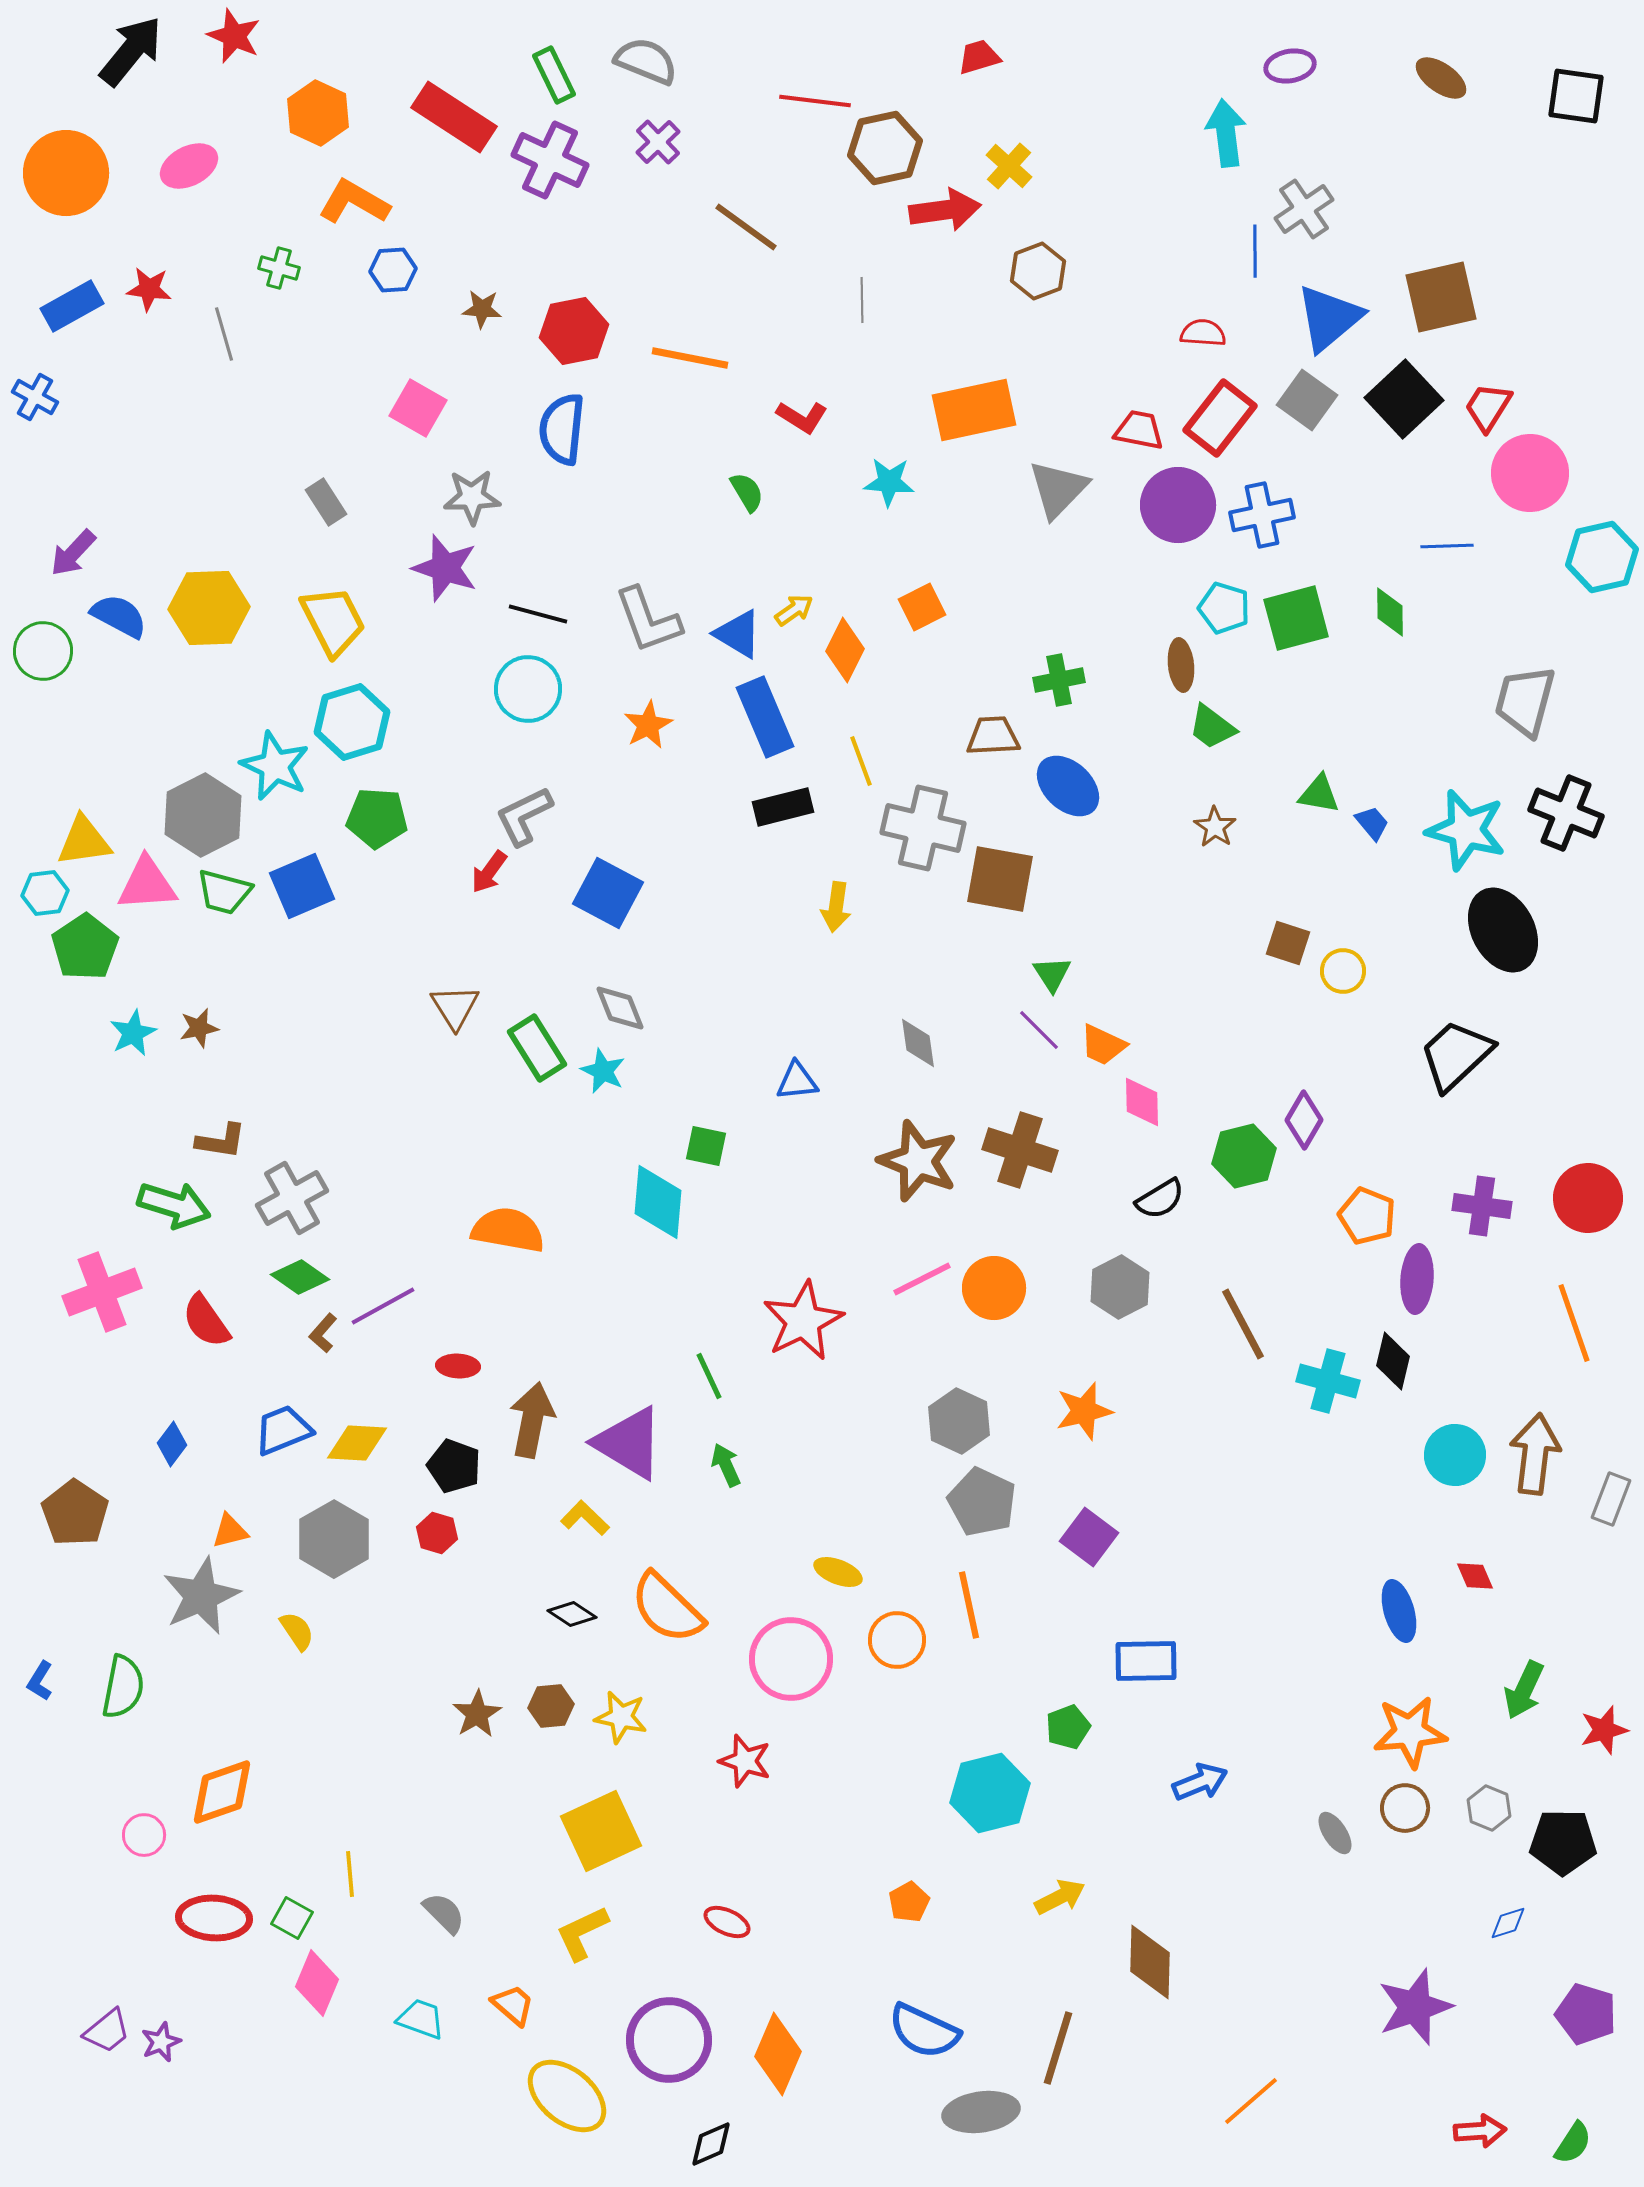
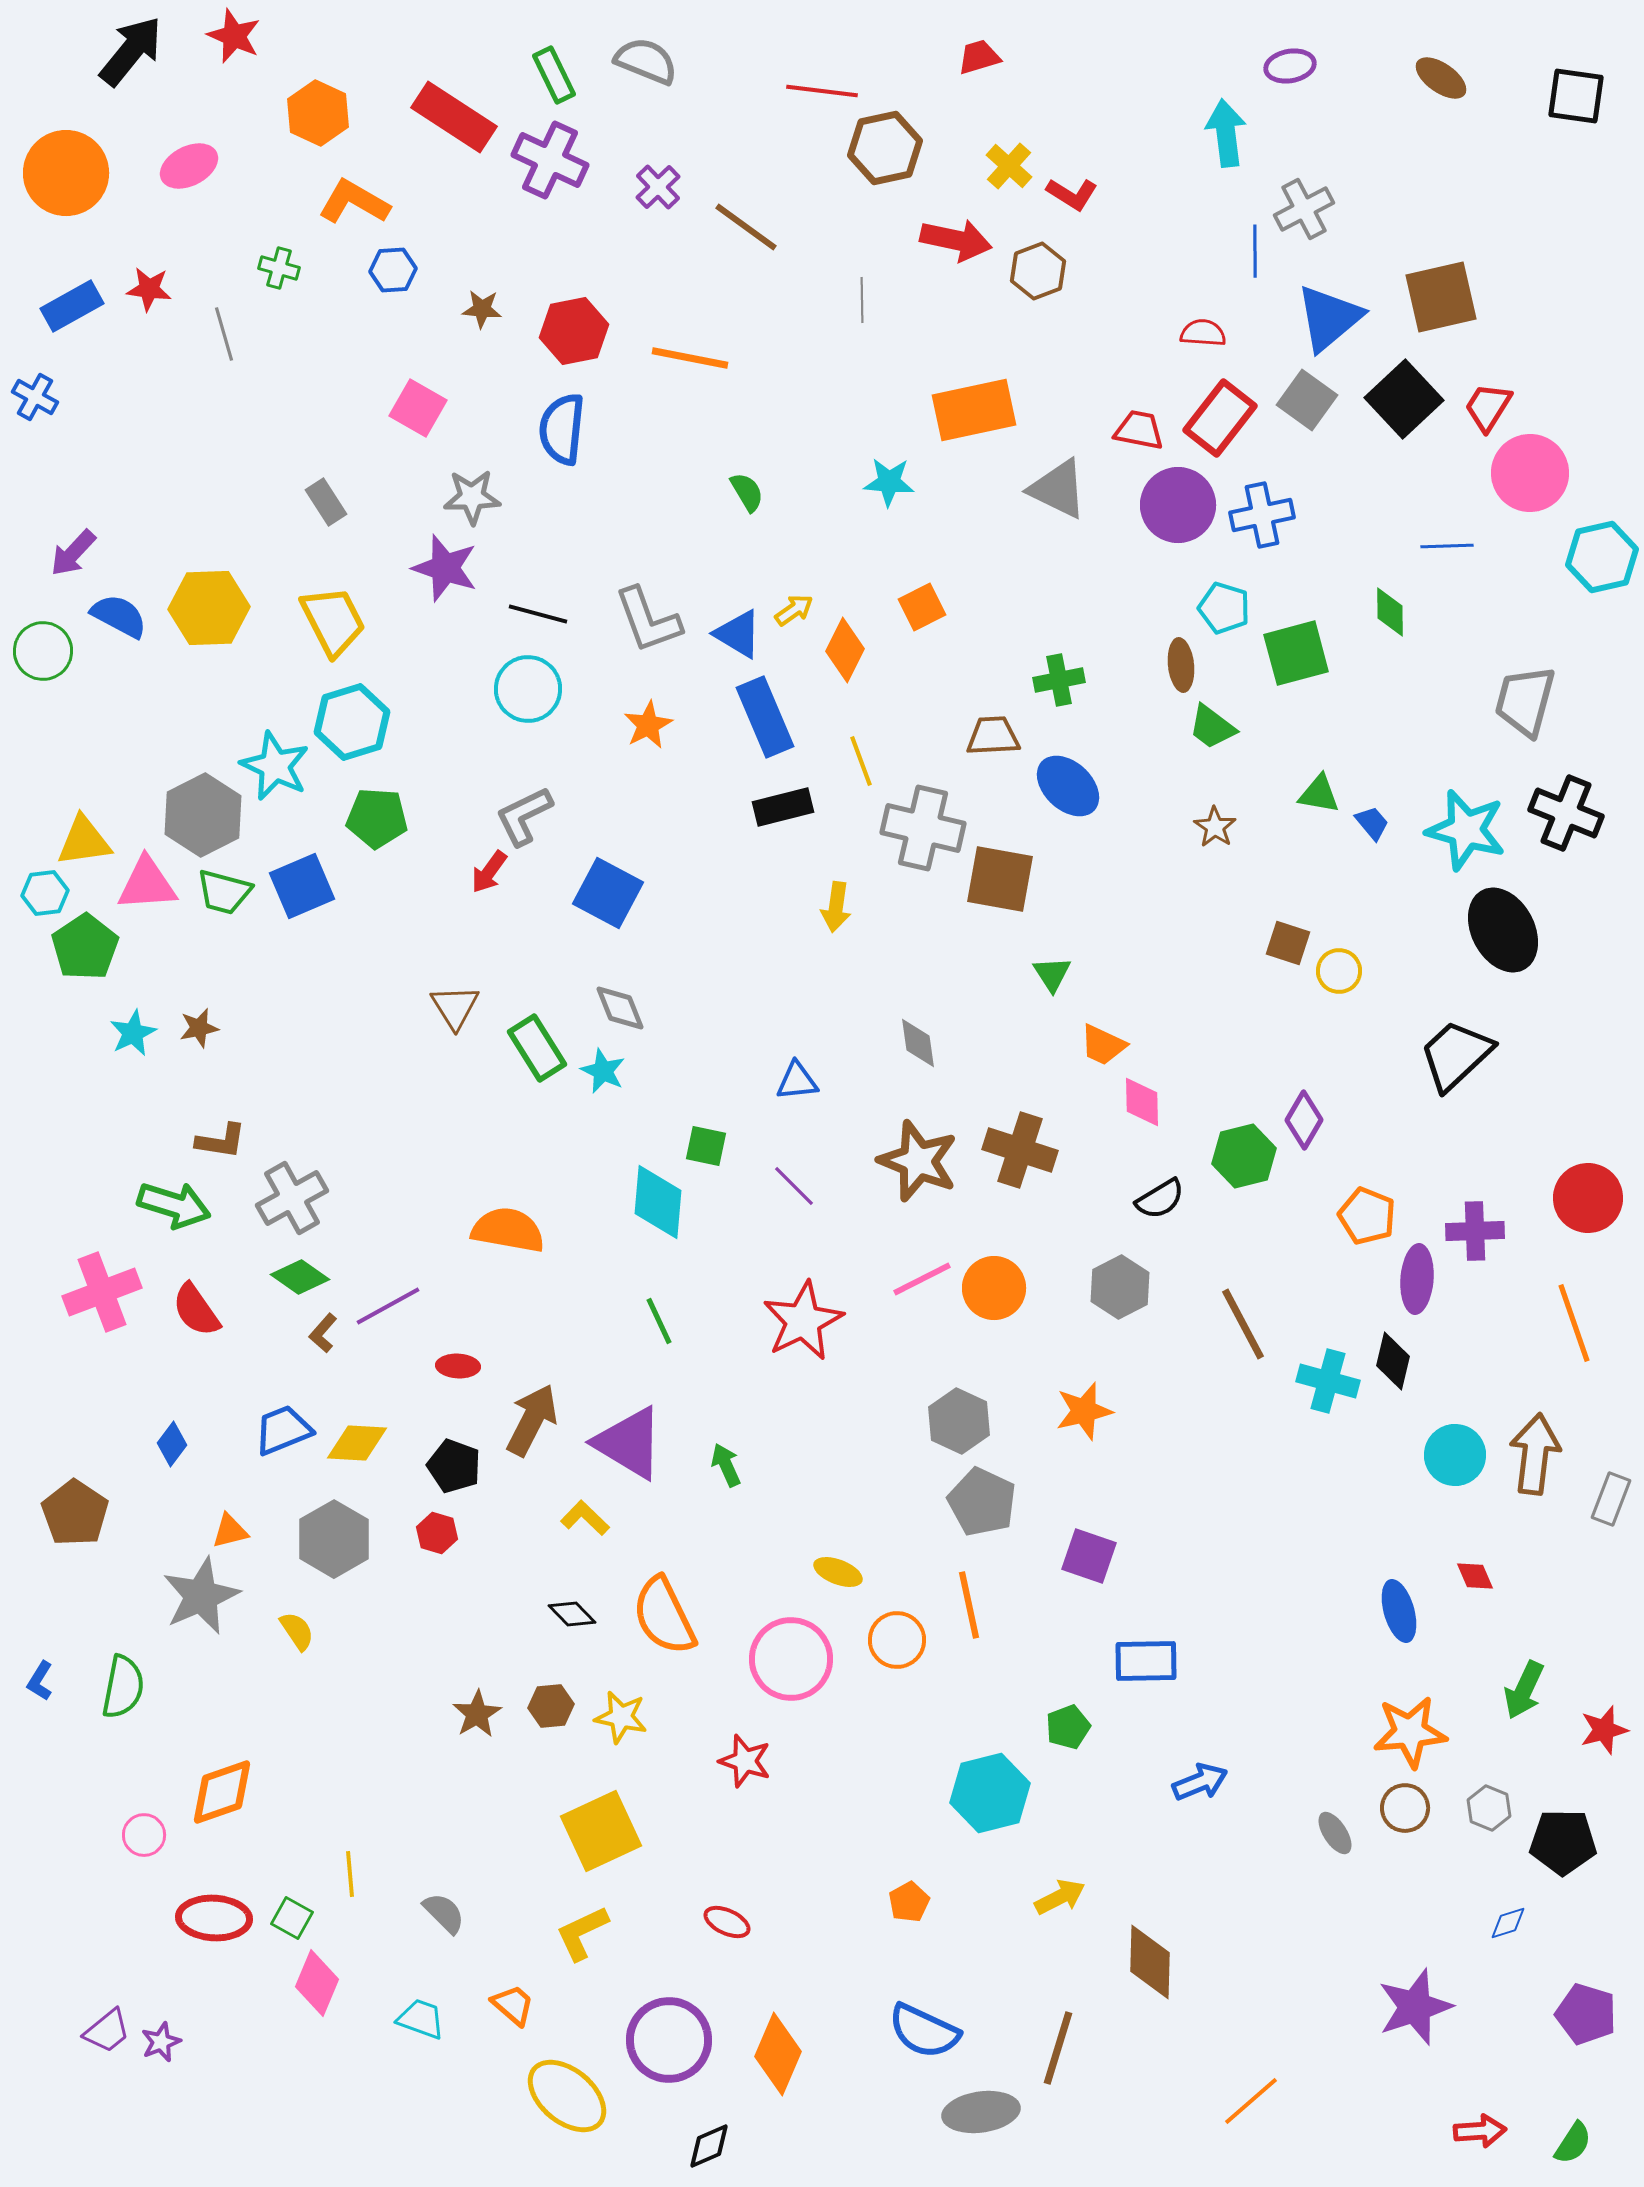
red line at (815, 101): moved 7 px right, 10 px up
purple cross at (658, 142): moved 45 px down
gray cross at (1304, 209): rotated 6 degrees clockwise
red arrow at (945, 210): moved 11 px right, 30 px down; rotated 20 degrees clockwise
red L-shape at (802, 417): moved 270 px right, 223 px up
gray triangle at (1058, 489): rotated 48 degrees counterclockwise
green square at (1296, 618): moved 35 px down
yellow circle at (1343, 971): moved 4 px left
purple line at (1039, 1030): moved 245 px left, 156 px down
purple cross at (1482, 1206): moved 7 px left, 25 px down; rotated 10 degrees counterclockwise
purple line at (383, 1306): moved 5 px right
red semicircle at (206, 1321): moved 10 px left, 11 px up
green line at (709, 1376): moved 50 px left, 55 px up
brown arrow at (532, 1420): rotated 16 degrees clockwise
purple square at (1089, 1537): moved 19 px down; rotated 18 degrees counterclockwise
orange semicircle at (667, 1608): moved 3 px left, 8 px down; rotated 20 degrees clockwise
black diamond at (572, 1614): rotated 12 degrees clockwise
black diamond at (711, 2144): moved 2 px left, 2 px down
